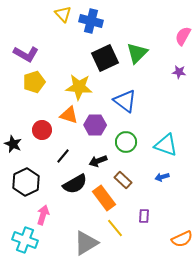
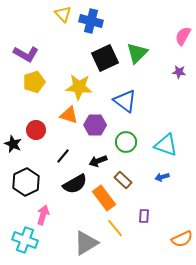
red circle: moved 6 px left
